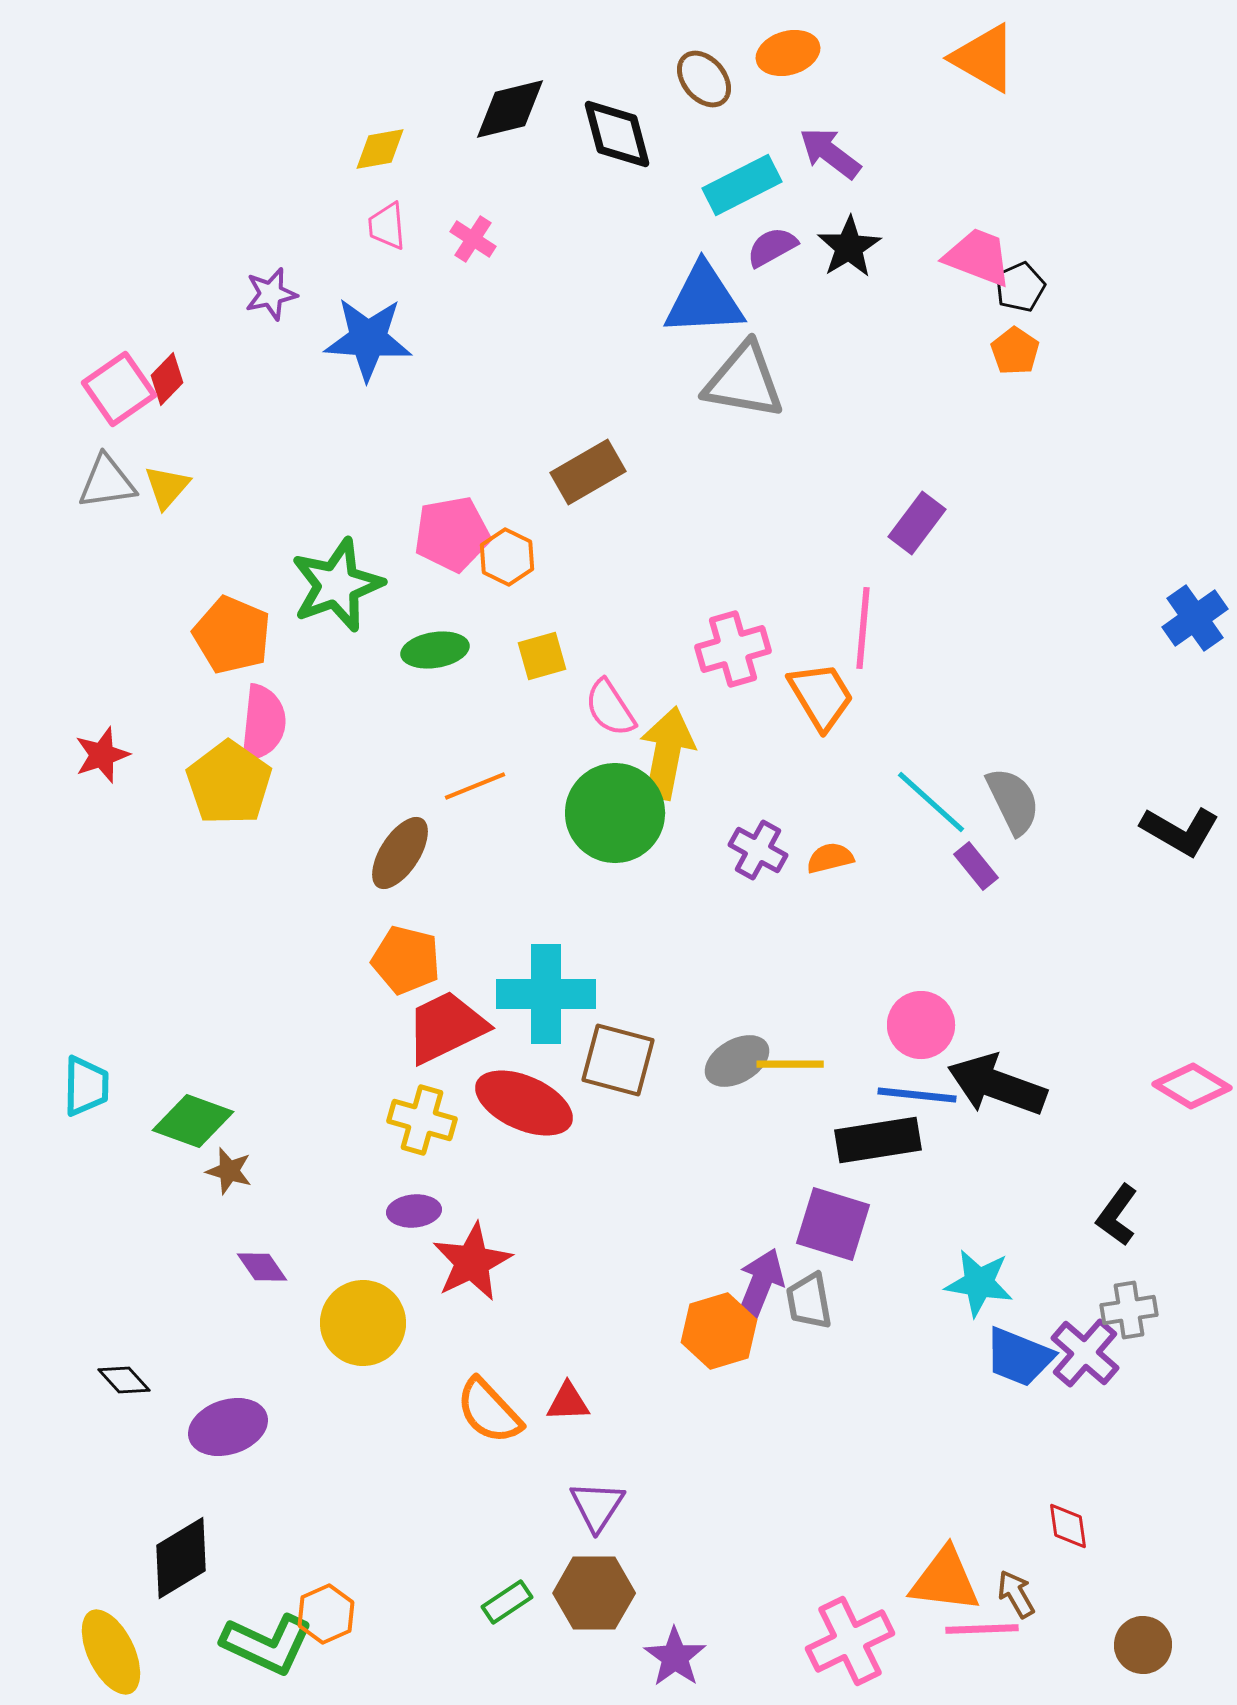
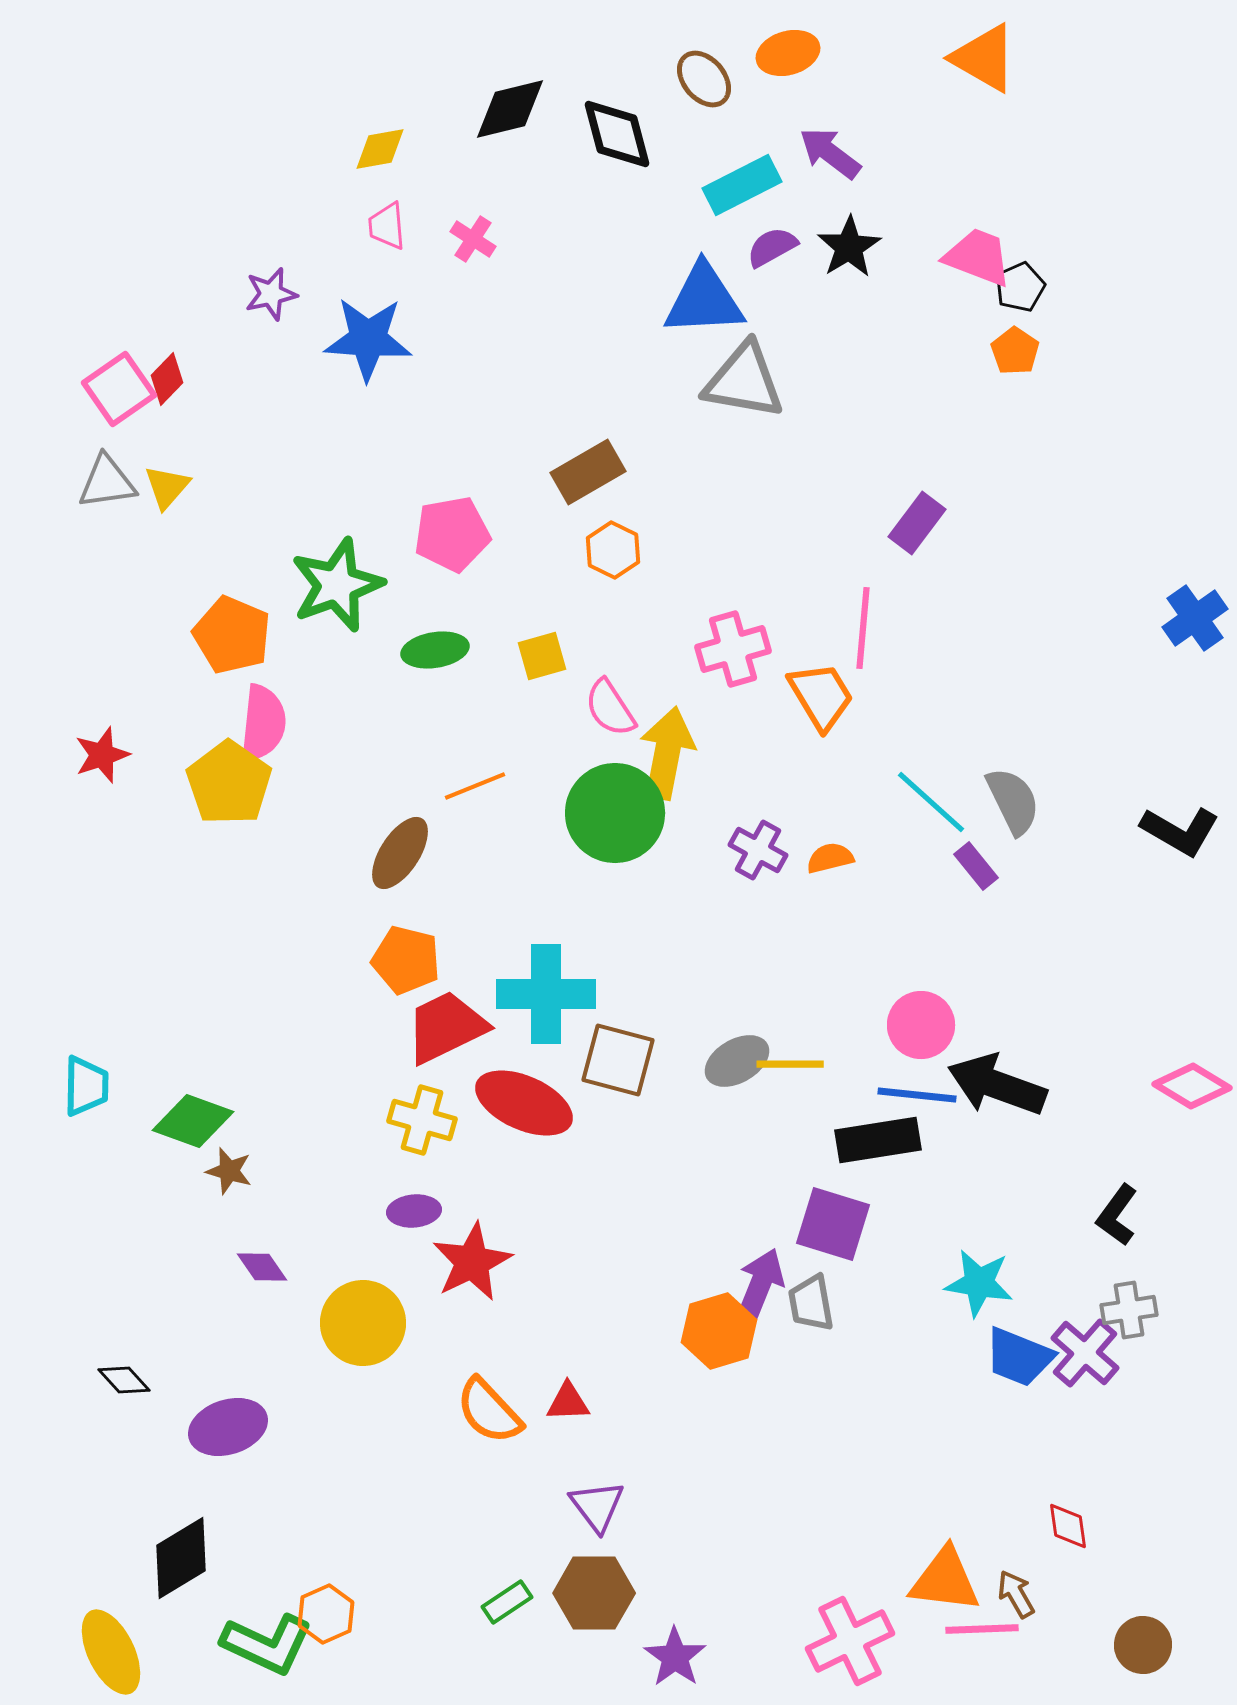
orange hexagon at (507, 557): moved 106 px right, 7 px up
gray trapezoid at (809, 1301): moved 2 px right, 2 px down
purple triangle at (597, 1506): rotated 10 degrees counterclockwise
